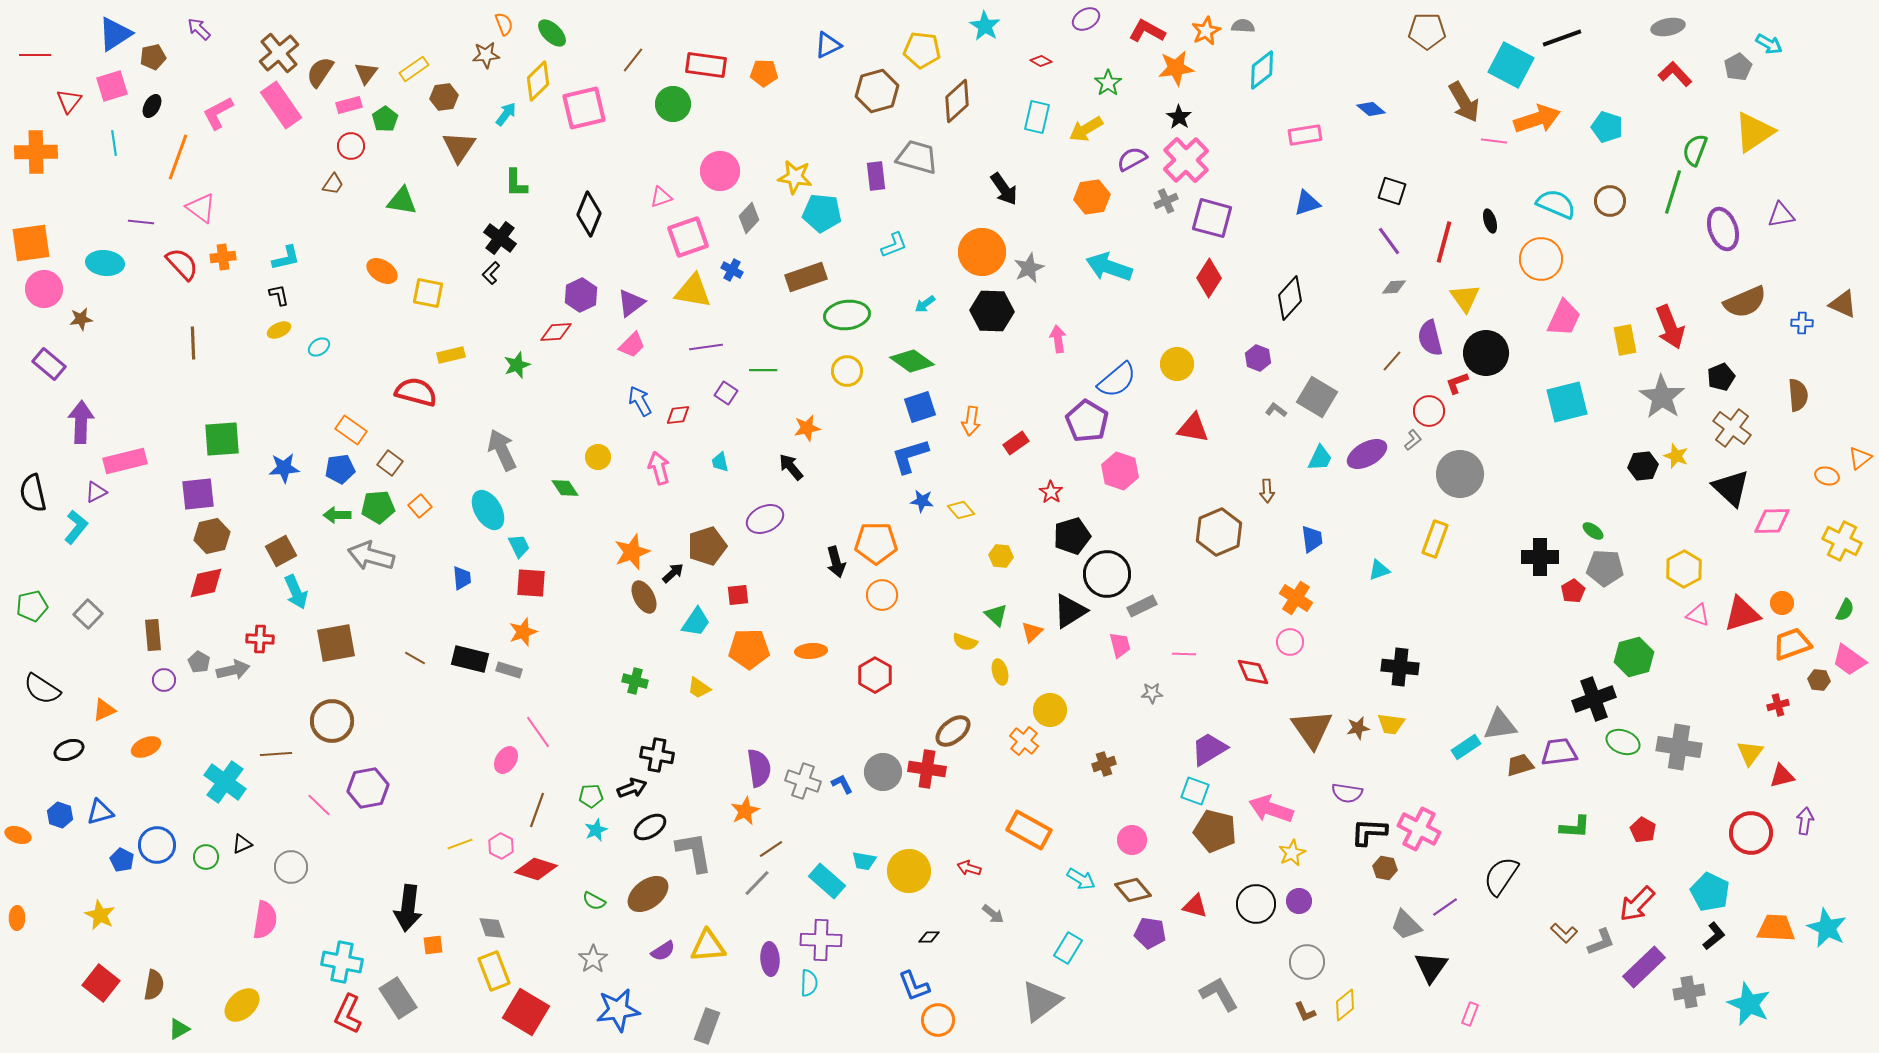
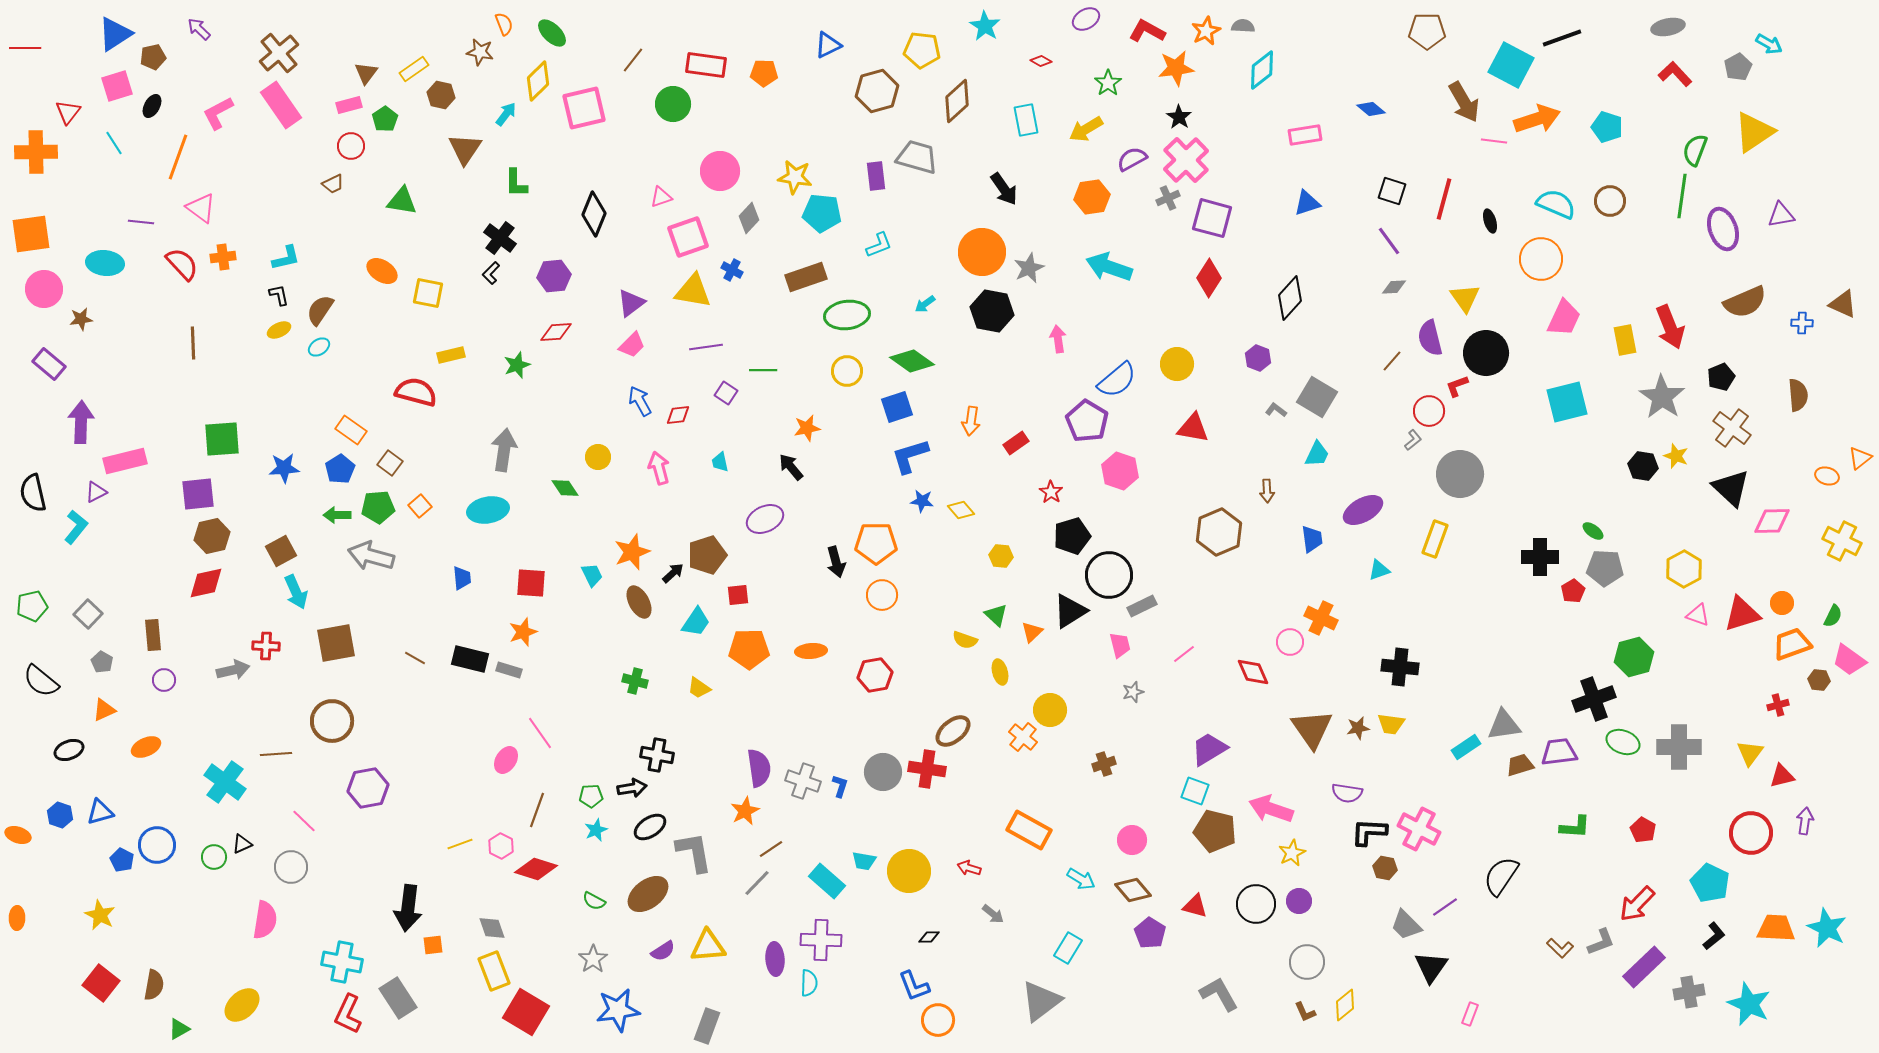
red line at (35, 55): moved 10 px left, 7 px up
brown star at (486, 55): moved 6 px left, 3 px up; rotated 16 degrees clockwise
brown semicircle at (320, 72): moved 238 px down
pink square at (112, 86): moved 5 px right
brown hexagon at (444, 97): moved 3 px left, 2 px up; rotated 20 degrees clockwise
red triangle at (69, 101): moved 1 px left, 11 px down
cyan rectangle at (1037, 117): moved 11 px left, 3 px down; rotated 24 degrees counterclockwise
cyan line at (114, 143): rotated 25 degrees counterclockwise
brown triangle at (459, 147): moved 6 px right, 2 px down
brown trapezoid at (333, 184): rotated 30 degrees clockwise
green line at (1673, 192): moved 9 px right, 4 px down; rotated 9 degrees counterclockwise
gray cross at (1166, 201): moved 2 px right, 3 px up
black diamond at (589, 214): moved 5 px right
red line at (1444, 242): moved 43 px up
orange square at (31, 243): moved 9 px up
cyan L-shape at (894, 245): moved 15 px left
purple hexagon at (581, 295): moved 27 px left, 19 px up; rotated 20 degrees clockwise
black hexagon at (992, 311): rotated 9 degrees clockwise
red L-shape at (1457, 383): moved 3 px down
blue square at (920, 407): moved 23 px left
gray arrow at (502, 450): moved 2 px right; rotated 33 degrees clockwise
purple ellipse at (1367, 454): moved 4 px left, 56 px down
cyan trapezoid at (1320, 458): moved 3 px left, 4 px up
black hexagon at (1643, 466): rotated 16 degrees clockwise
blue pentagon at (340, 469): rotated 24 degrees counterclockwise
cyan ellipse at (488, 510): rotated 69 degrees counterclockwise
cyan trapezoid at (519, 546): moved 73 px right, 29 px down
brown pentagon at (707, 546): moved 9 px down
black circle at (1107, 574): moved 2 px right, 1 px down
brown ellipse at (644, 597): moved 5 px left, 5 px down
orange cross at (1296, 598): moved 25 px right, 20 px down; rotated 8 degrees counterclockwise
green semicircle at (1845, 610): moved 12 px left, 6 px down
red cross at (260, 639): moved 6 px right, 7 px down
yellow semicircle at (965, 642): moved 2 px up
pink line at (1184, 654): rotated 40 degrees counterclockwise
gray pentagon at (199, 662): moved 97 px left
red hexagon at (875, 675): rotated 20 degrees clockwise
black semicircle at (42, 689): moved 1 px left, 8 px up; rotated 6 degrees clockwise
gray star at (1152, 693): moved 19 px left, 1 px up; rotated 15 degrees counterclockwise
gray triangle at (1500, 725): moved 4 px right
pink line at (538, 732): moved 2 px right, 1 px down
orange cross at (1024, 741): moved 1 px left, 4 px up
gray cross at (1679, 747): rotated 9 degrees counterclockwise
blue L-shape at (842, 784): moved 2 px left, 2 px down; rotated 45 degrees clockwise
black arrow at (632, 788): rotated 12 degrees clockwise
pink line at (319, 805): moved 15 px left, 16 px down
green circle at (206, 857): moved 8 px right
cyan pentagon at (1710, 892): moved 9 px up
purple pentagon at (1150, 933): rotated 24 degrees clockwise
brown L-shape at (1564, 933): moved 4 px left, 15 px down
purple ellipse at (770, 959): moved 5 px right
